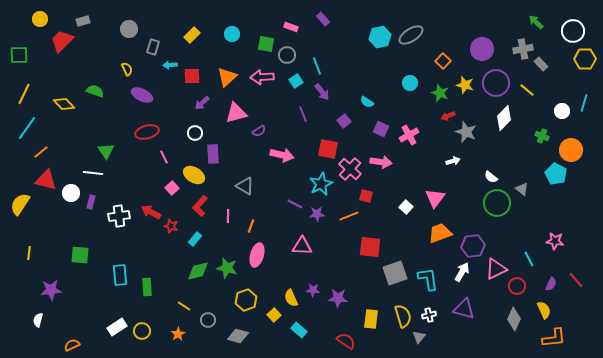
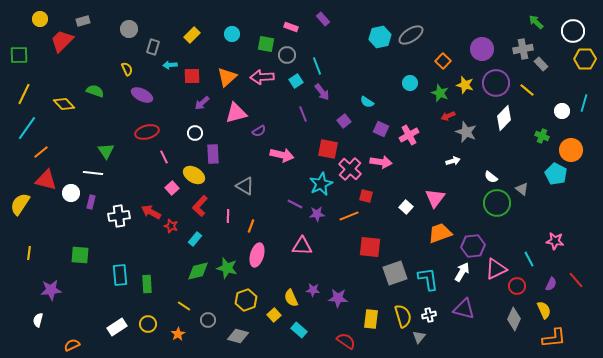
green rectangle at (147, 287): moved 3 px up
yellow circle at (142, 331): moved 6 px right, 7 px up
